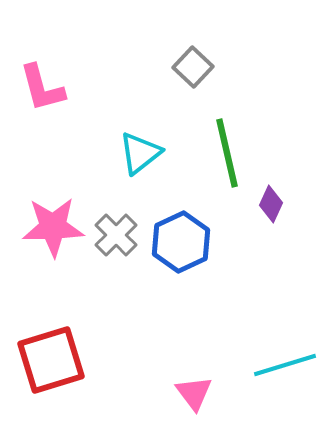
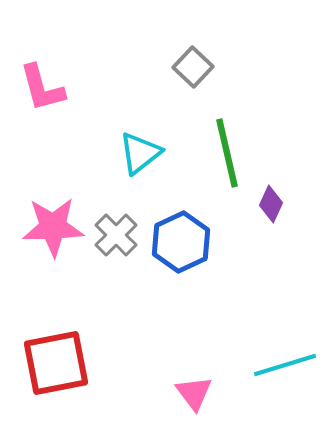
red square: moved 5 px right, 3 px down; rotated 6 degrees clockwise
